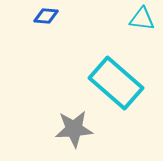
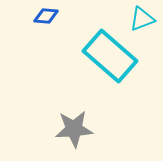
cyan triangle: rotated 28 degrees counterclockwise
cyan rectangle: moved 6 px left, 27 px up
